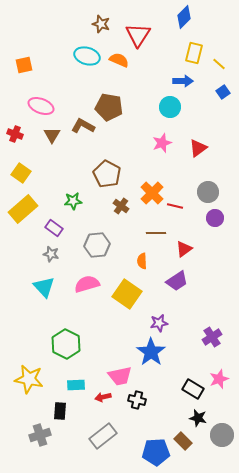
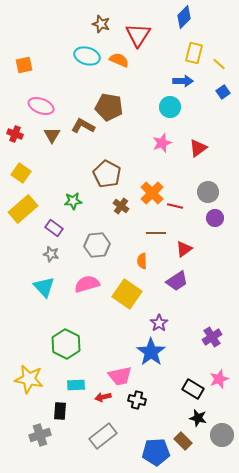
purple star at (159, 323): rotated 24 degrees counterclockwise
